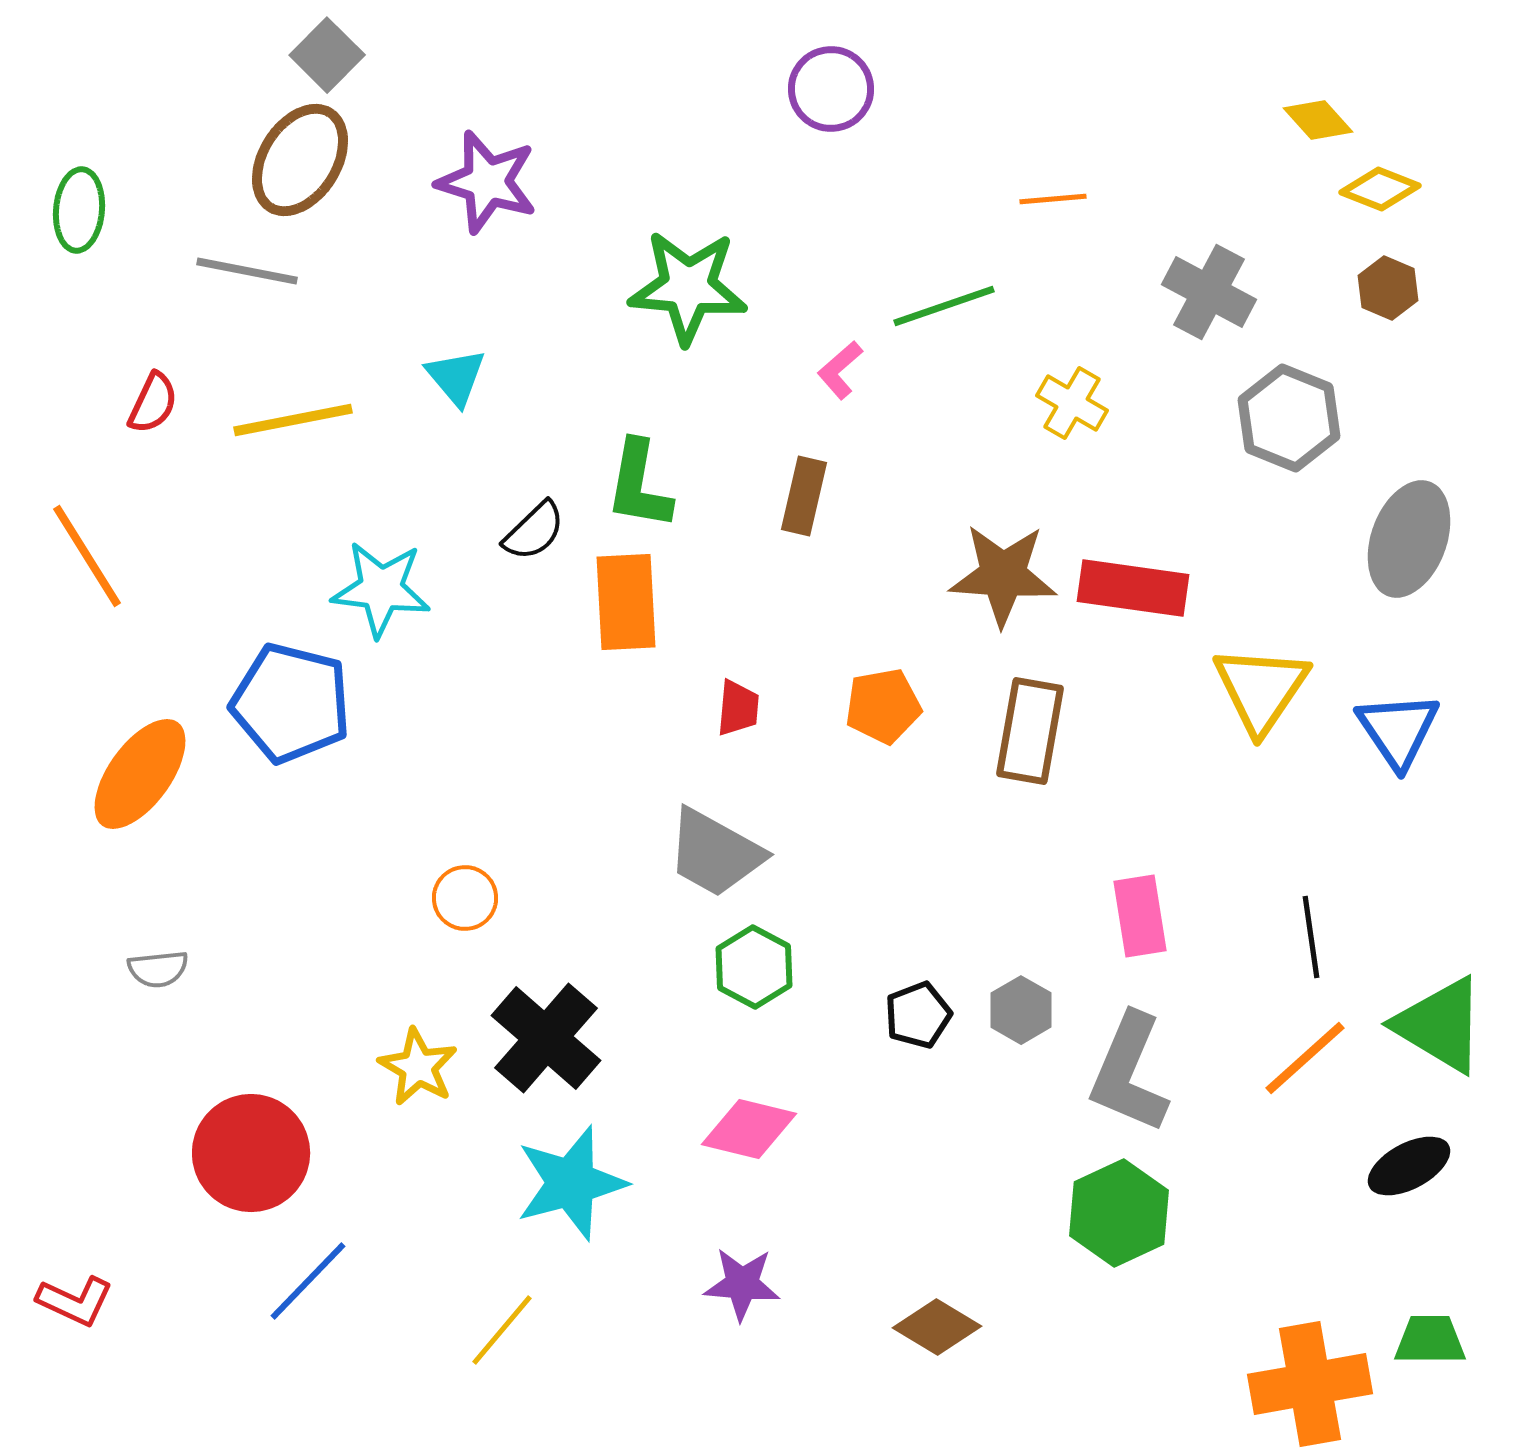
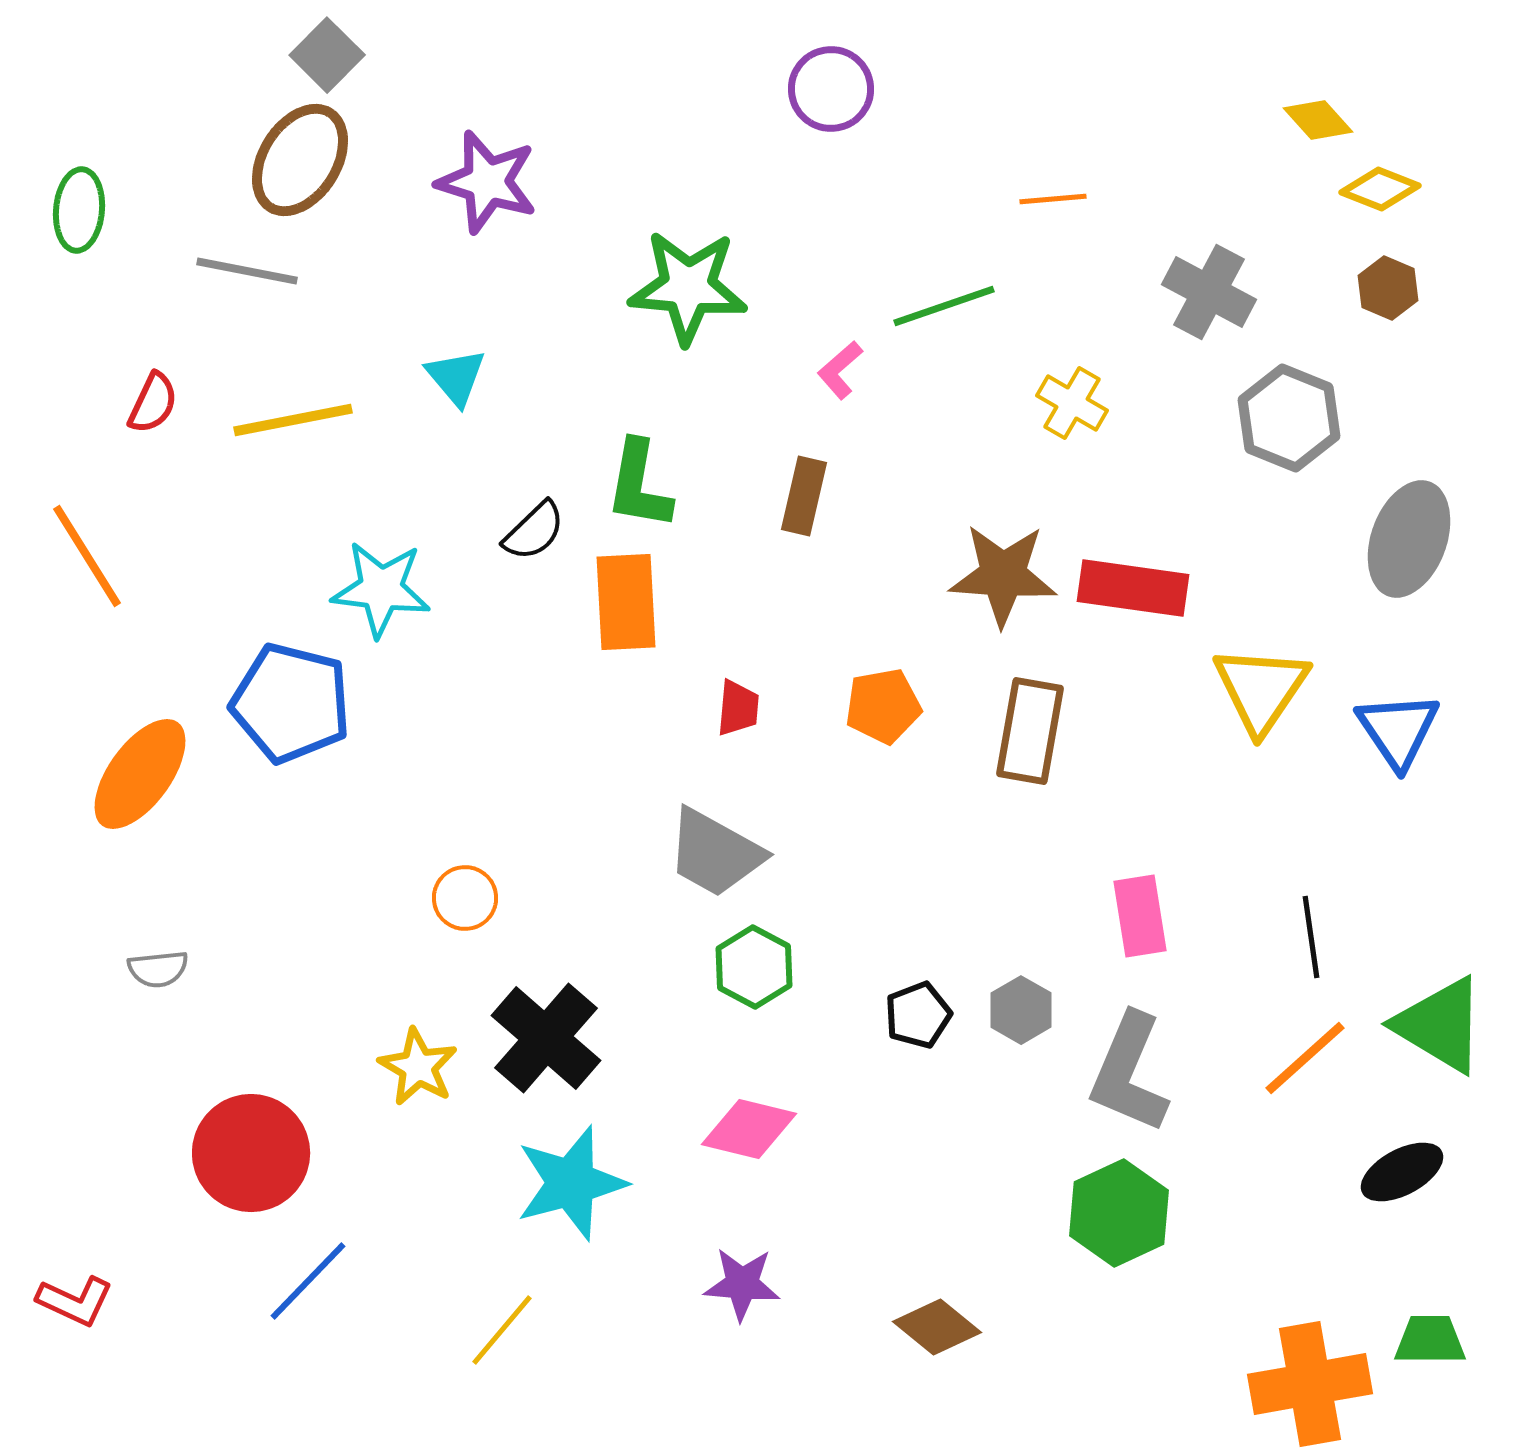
black ellipse at (1409, 1166): moved 7 px left, 6 px down
brown diamond at (937, 1327): rotated 8 degrees clockwise
